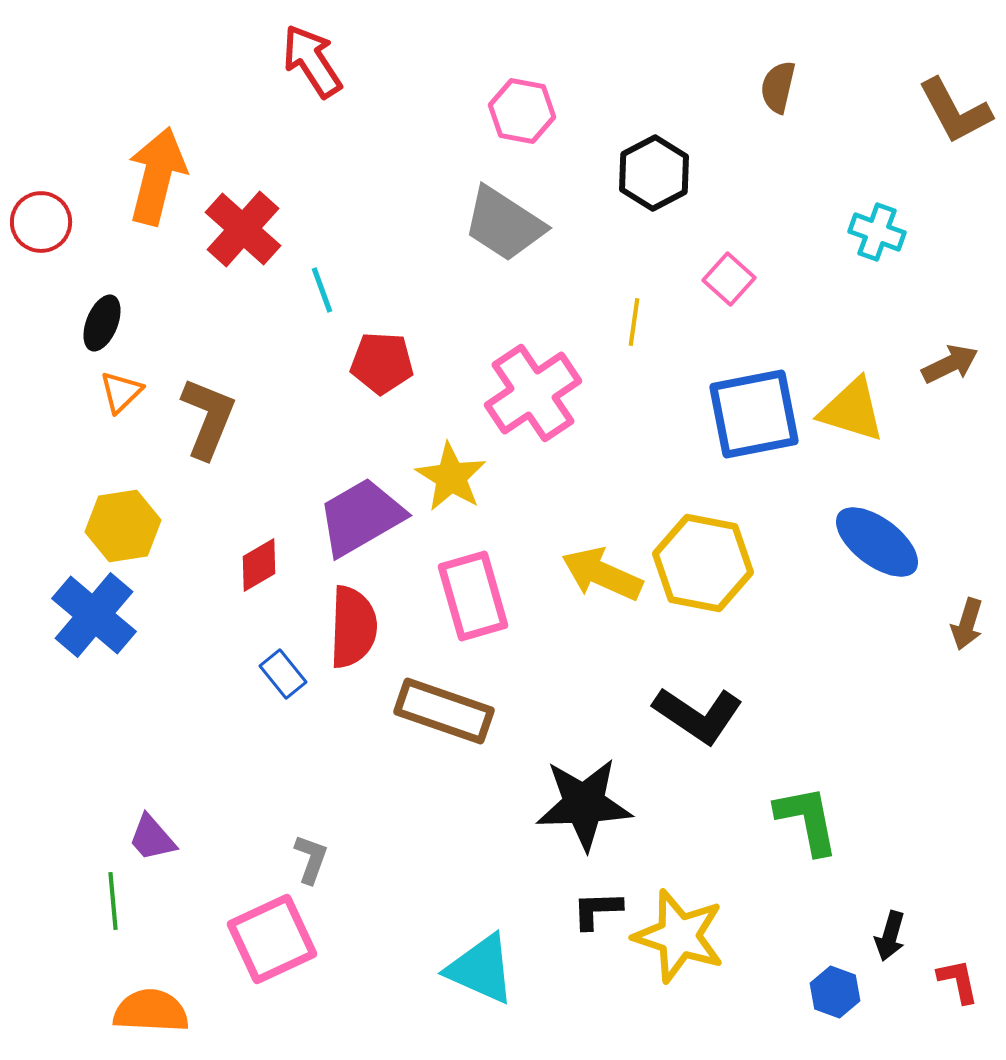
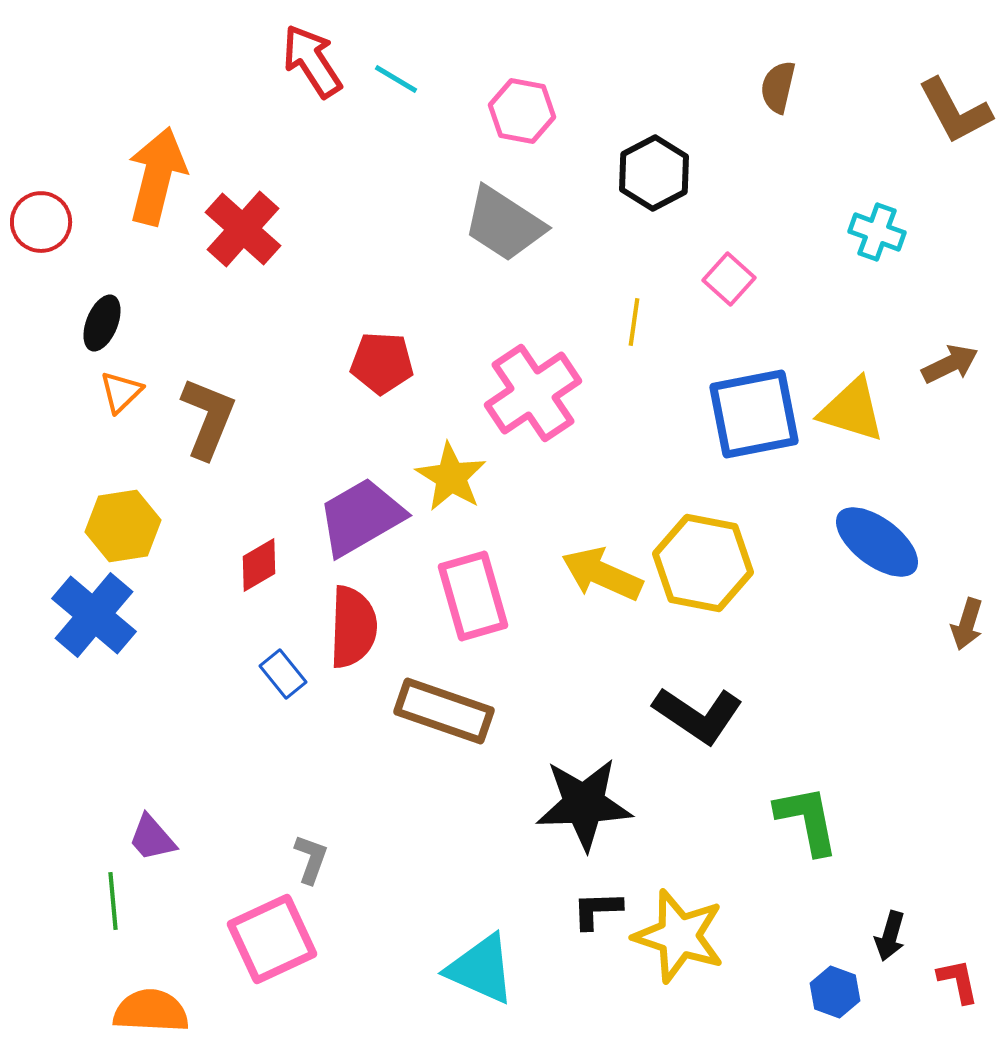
cyan line at (322, 290): moved 74 px right, 211 px up; rotated 39 degrees counterclockwise
